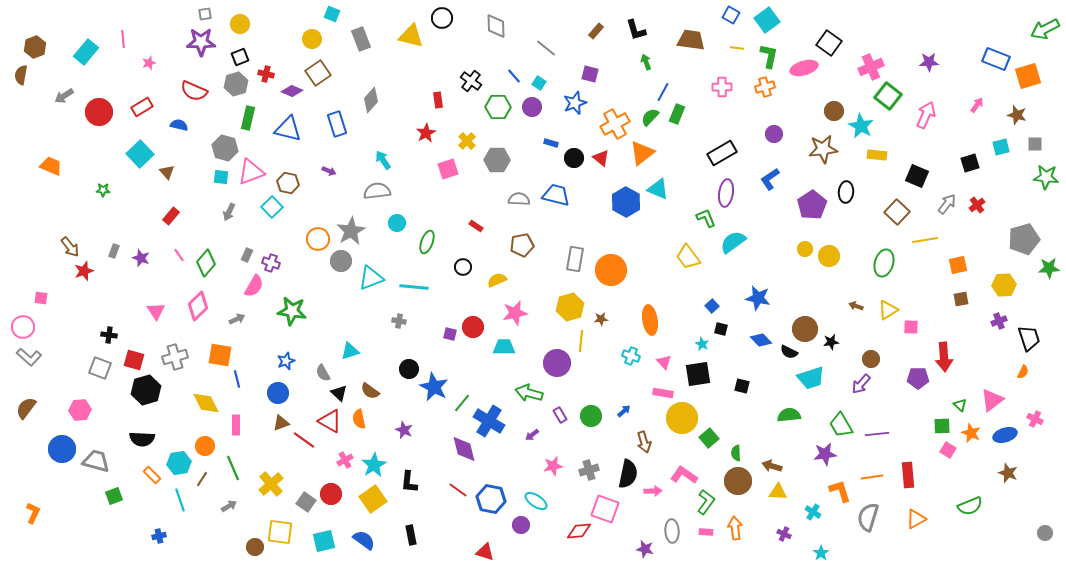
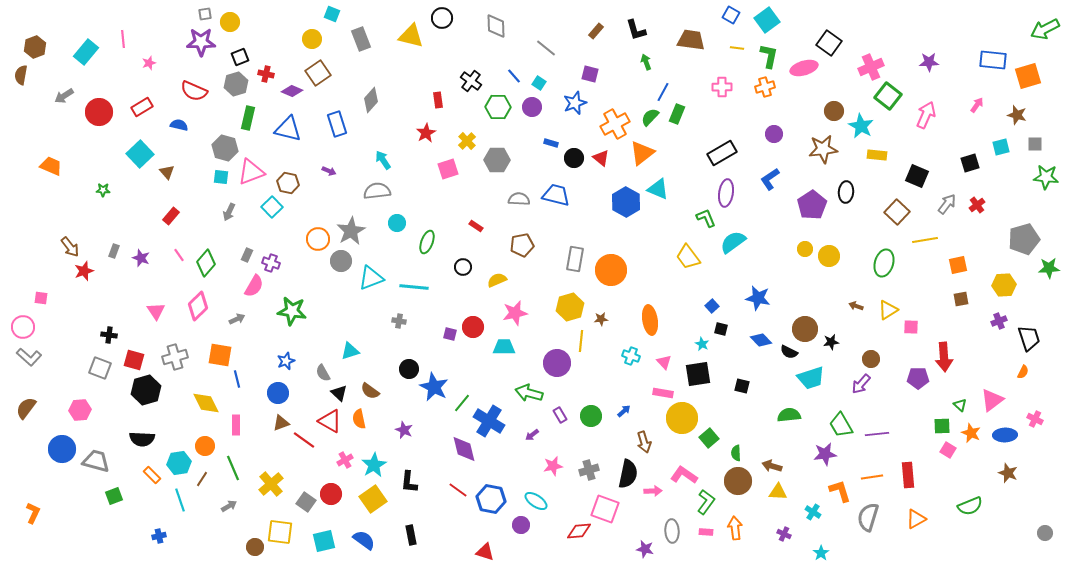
yellow circle at (240, 24): moved 10 px left, 2 px up
blue rectangle at (996, 59): moved 3 px left, 1 px down; rotated 16 degrees counterclockwise
blue ellipse at (1005, 435): rotated 15 degrees clockwise
